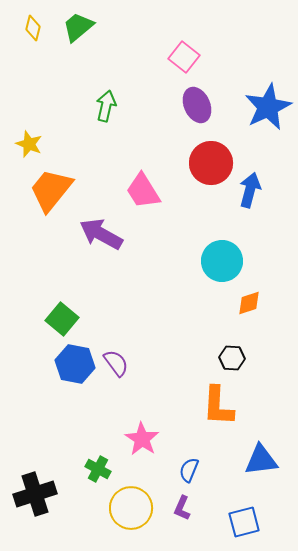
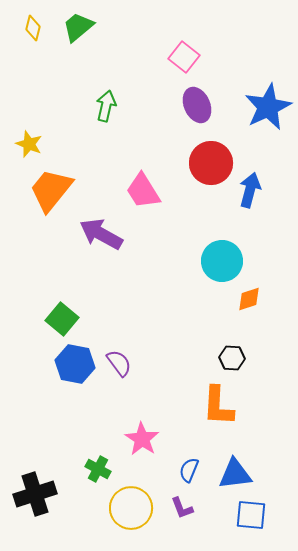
orange diamond: moved 4 px up
purple semicircle: moved 3 px right
blue triangle: moved 26 px left, 14 px down
purple L-shape: rotated 45 degrees counterclockwise
blue square: moved 7 px right, 7 px up; rotated 20 degrees clockwise
